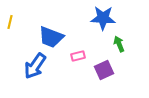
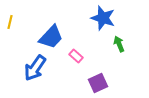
blue star: rotated 15 degrees clockwise
blue trapezoid: rotated 68 degrees counterclockwise
pink rectangle: moved 2 px left; rotated 56 degrees clockwise
blue arrow: moved 2 px down
purple square: moved 6 px left, 13 px down
